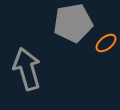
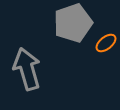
gray pentagon: rotated 9 degrees counterclockwise
